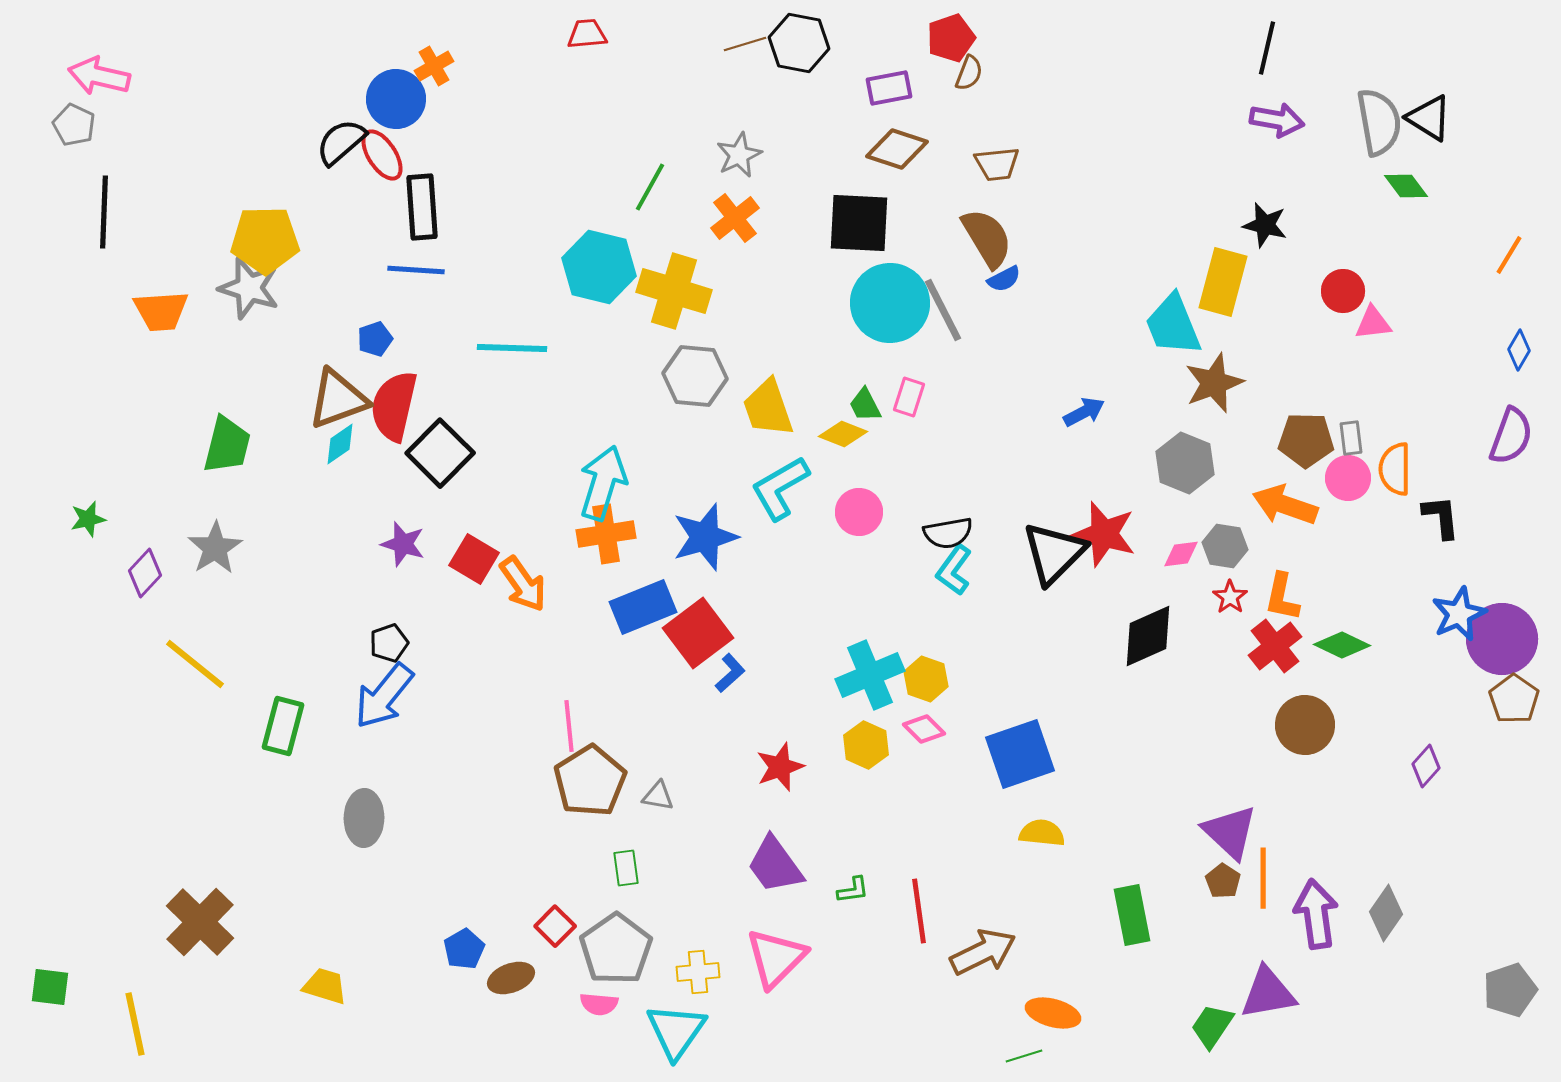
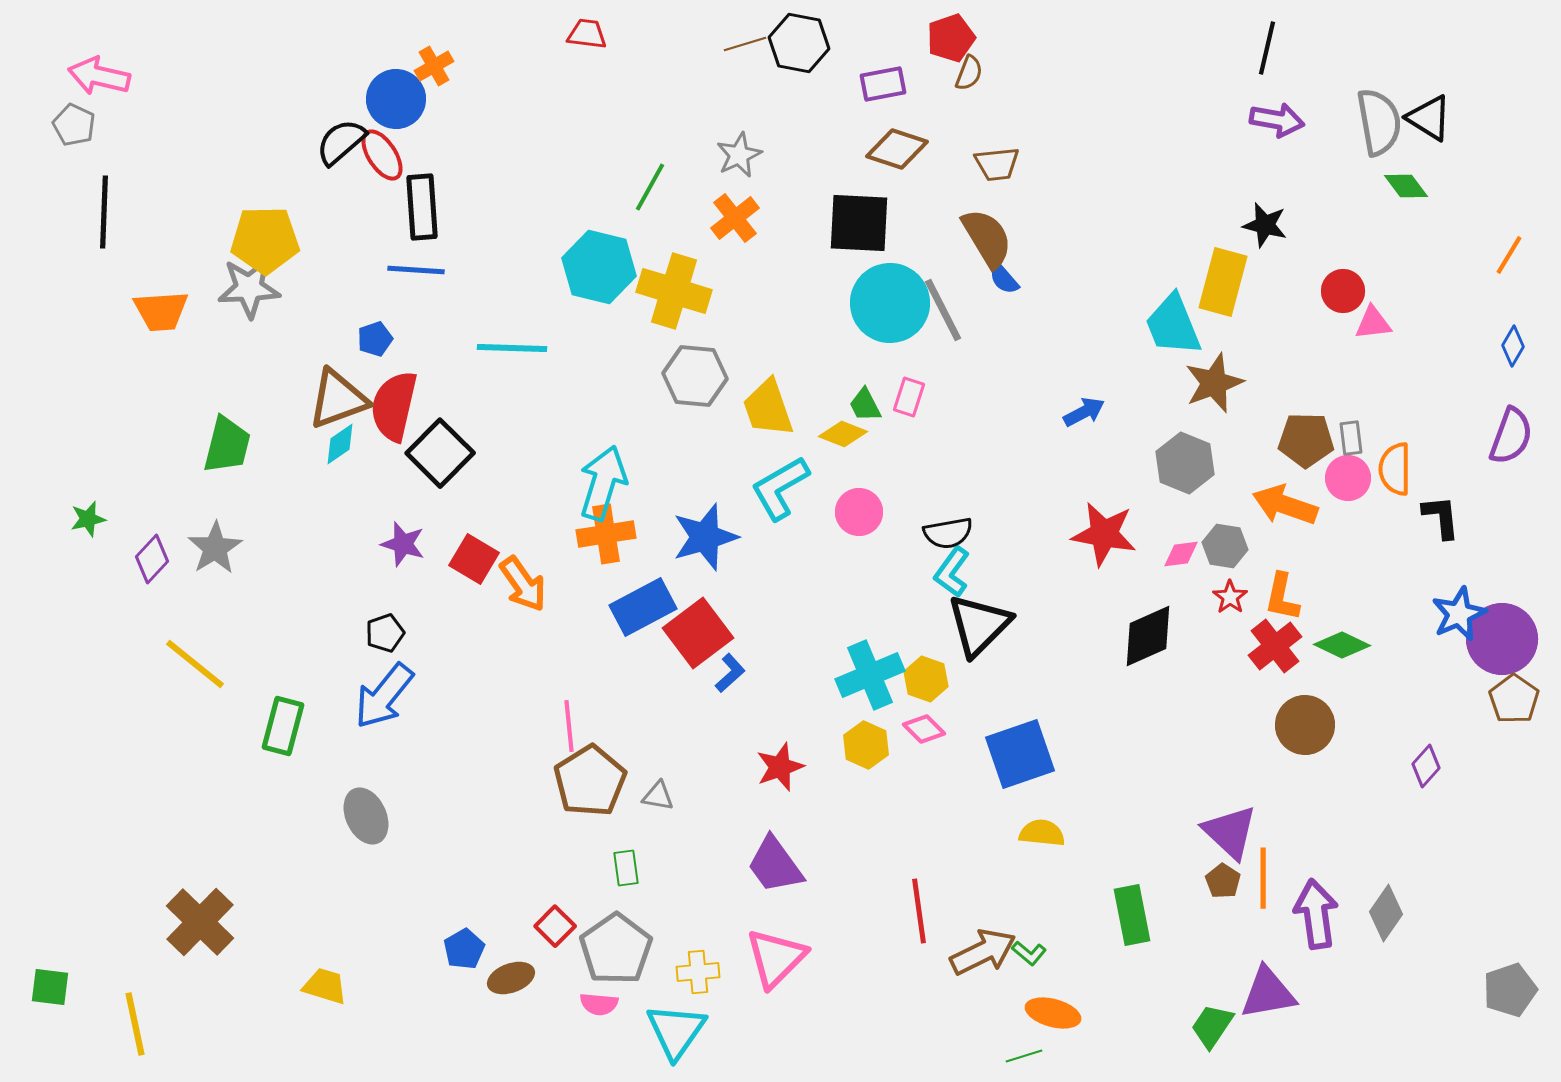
red trapezoid at (587, 34): rotated 12 degrees clockwise
purple rectangle at (889, 88): moved 6 px left, 4 px up
blue semicircle at (1004, 279): rotated 76 degrees clockwise
gray star at (249, 288): rotated 20 degrees counterclockwise
blue diamond at (1519, 350): moved 6 px left, 4 px up
red star at (1104, 534): rotated 6 degrees counterclockwise
black triangle at (1054, 553): moved 75 px left, 72 px down
cyan L-shape at (954, 570): moved 2 px left, 2 px down
purple diamond at (145, 573): moved 7 px right, 14 px up
blue rectangle at (643, 607): rotated 6 degrees counterclockwise
black pentagon at (389, 643): moved 4 px left, 10 px up
gray ellipse at (364, 818): moved 2 px right, 2 px up; rotated 26 degrees counterclockwise
green L-shape at (853, 890): moved 176 px right, 63 px down; rotated 48 degrees clockwise
